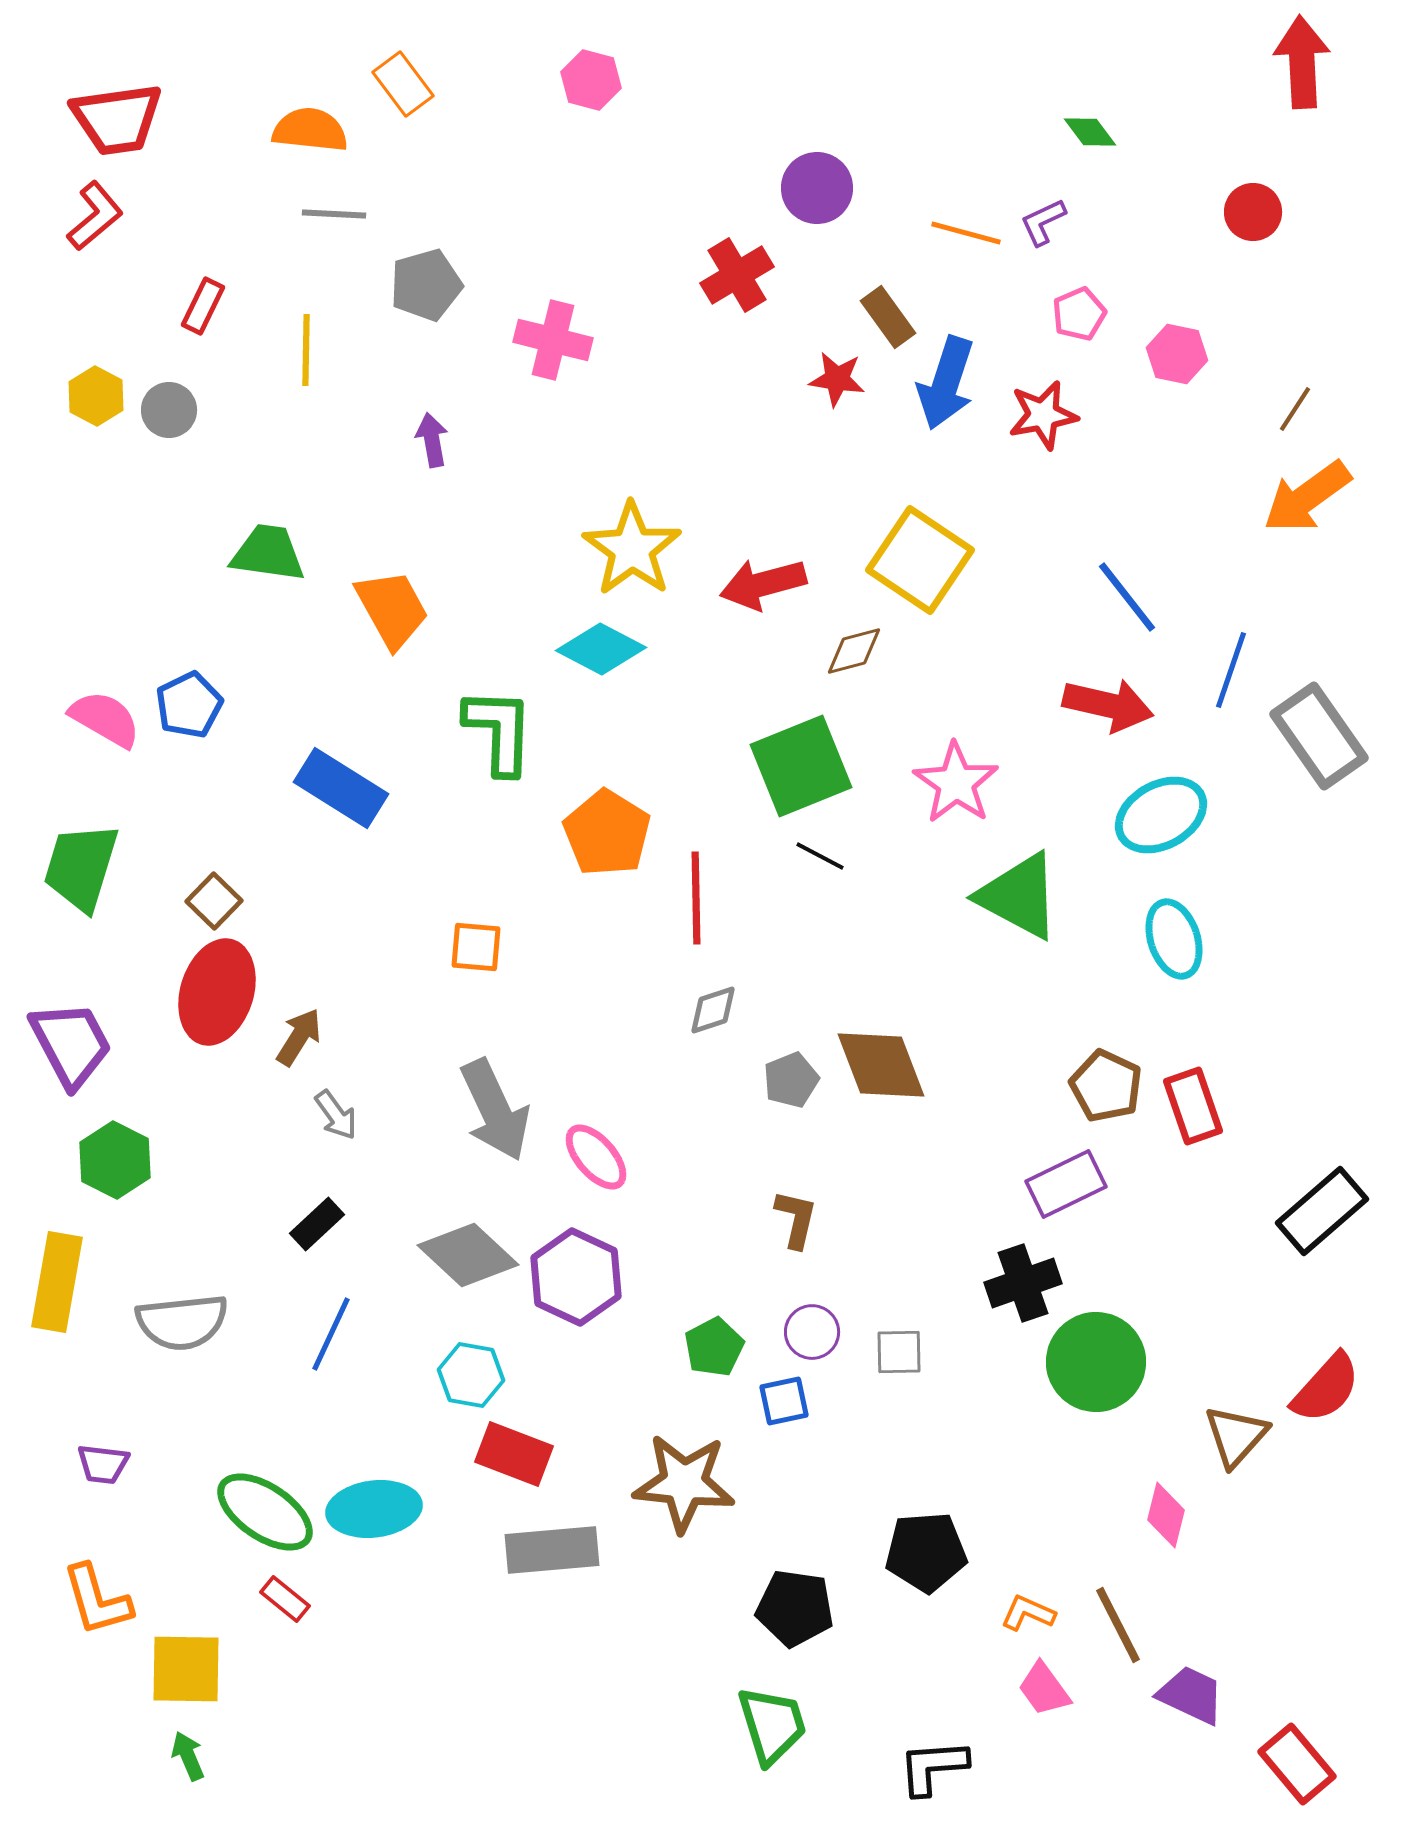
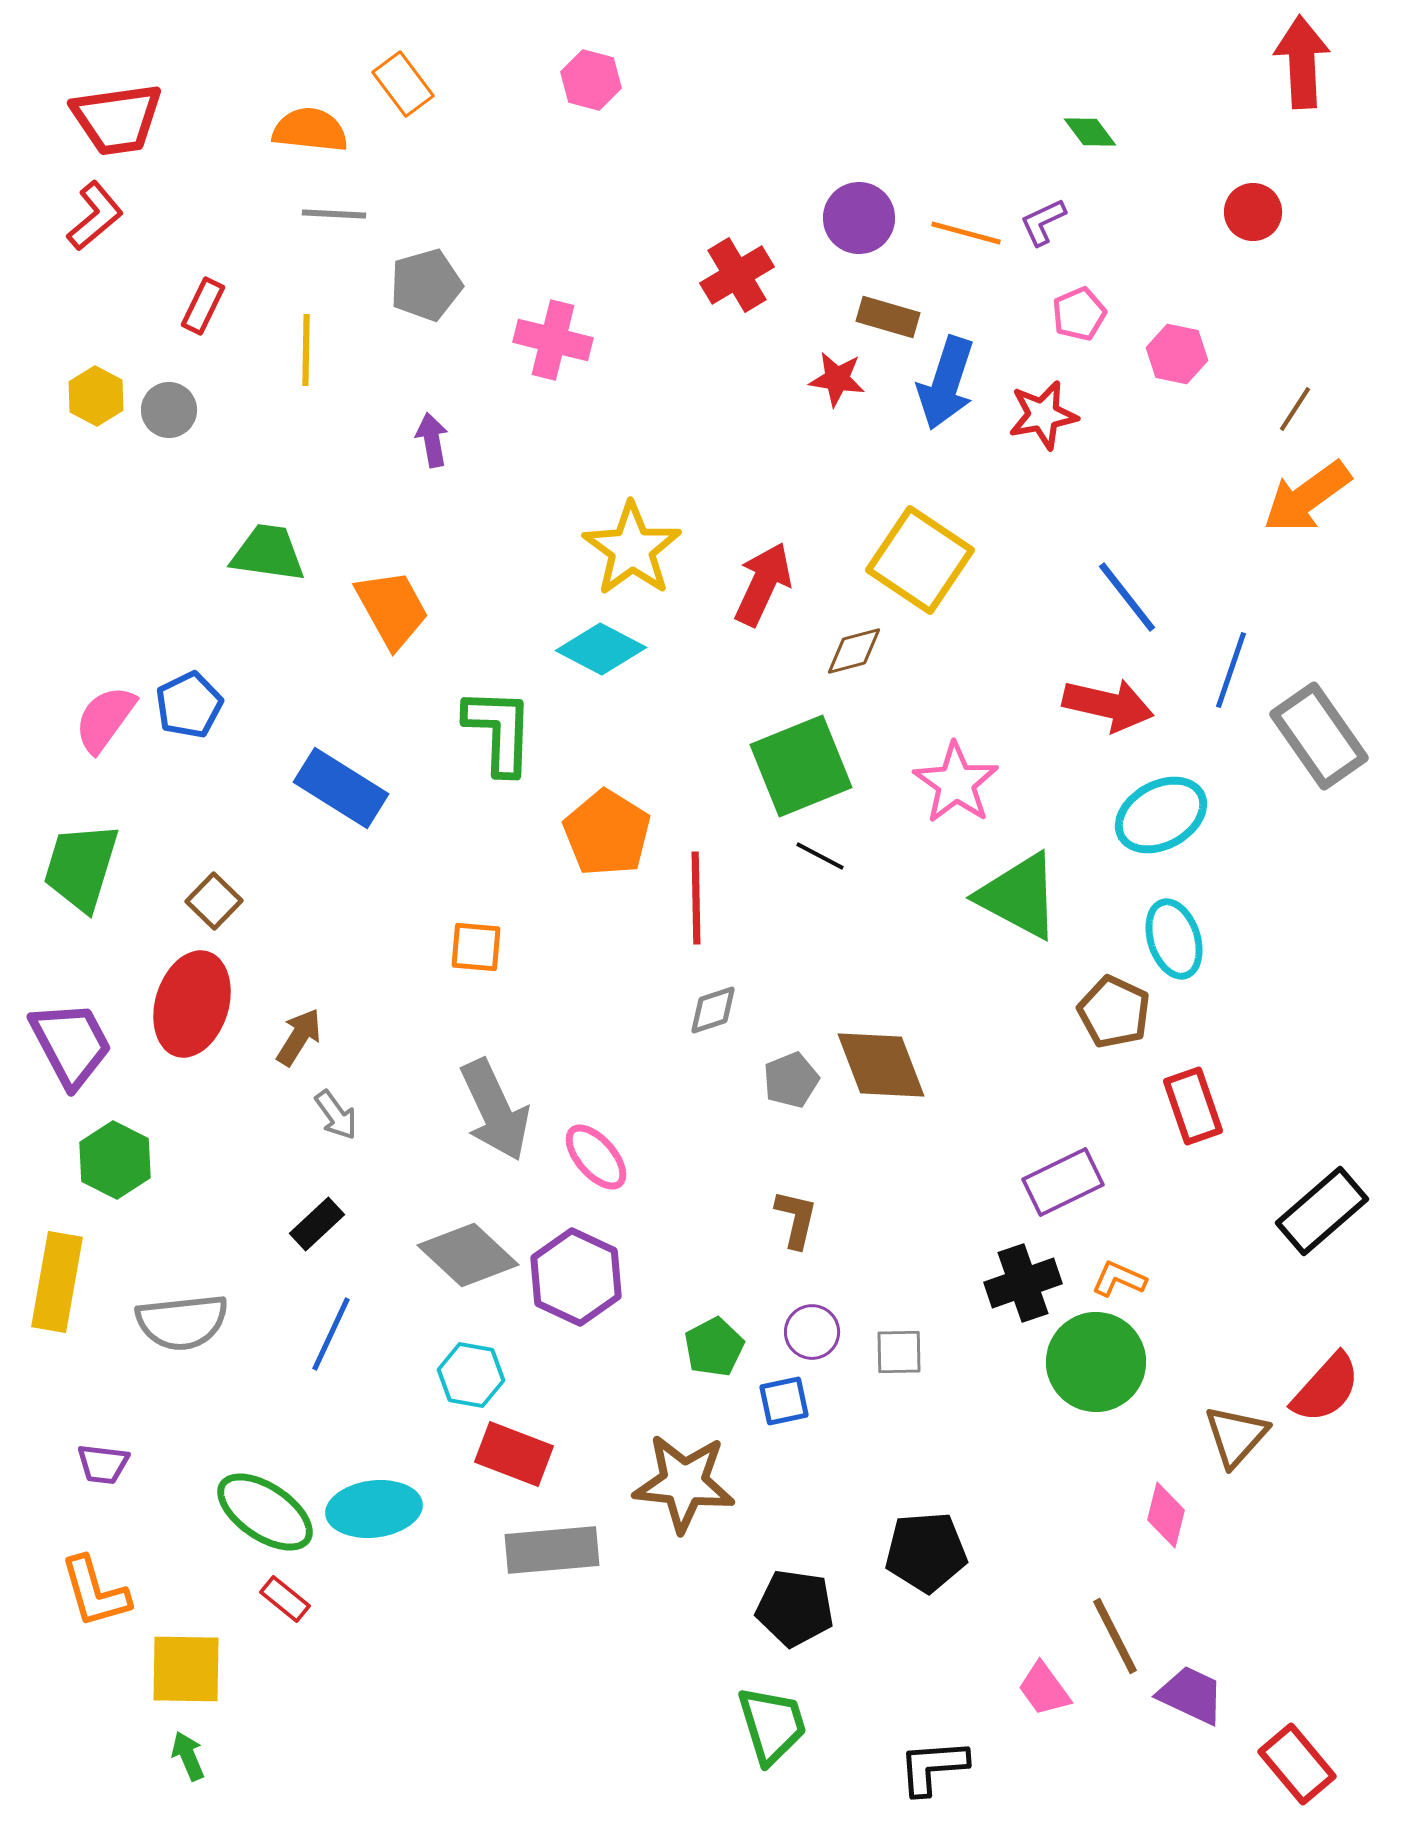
purple circle at (817, 188): moved 42 px right, 30 px down
brown rectangle at (888, 317): rotated 38 degrees counterclockwise
red arrow at (763, 584): rotated 130 degrees clockwise
pink semicircle at (105, 719): rotated 84 degrees counterclockwise
red ellipse at (217, 992): moved 25 px left, 12 px down
brown pentagon at (1106, 1086): moved 8 px right, 74 px up
purple rectangle at (1066, 1184): moved 3 px left, 2 px up
orange L-shape at (97, 1600): moved 2 px left, 8 px up
orange L-shape at (1028, 1613): moved 91 px right, 334 px up
brown line at (1118, 1625): moved 3 px left, 11 px down
